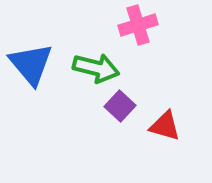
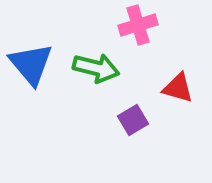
purple square: moved 13 px right, 14 px down; rotated 16 degrees clockwise
red triangle: moved 13 px right, 38 px up
